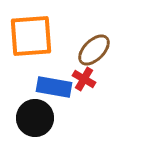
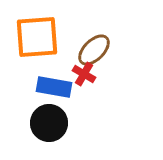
orange square: moved 6 px right, 1 px down
red cross: moved 5 px up
black circle: moved 14 px right, 5 px down
